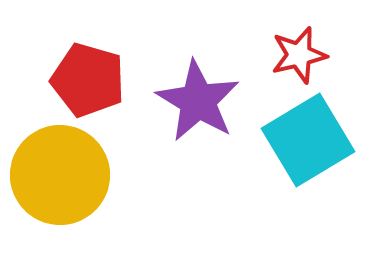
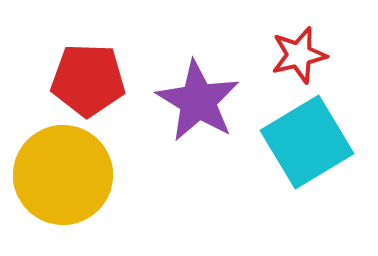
red pentagon: rotated 14 degrees counterclockwise
cyan square: moved 1 px left, 2 px down
yellow circle: moved 3 px right
